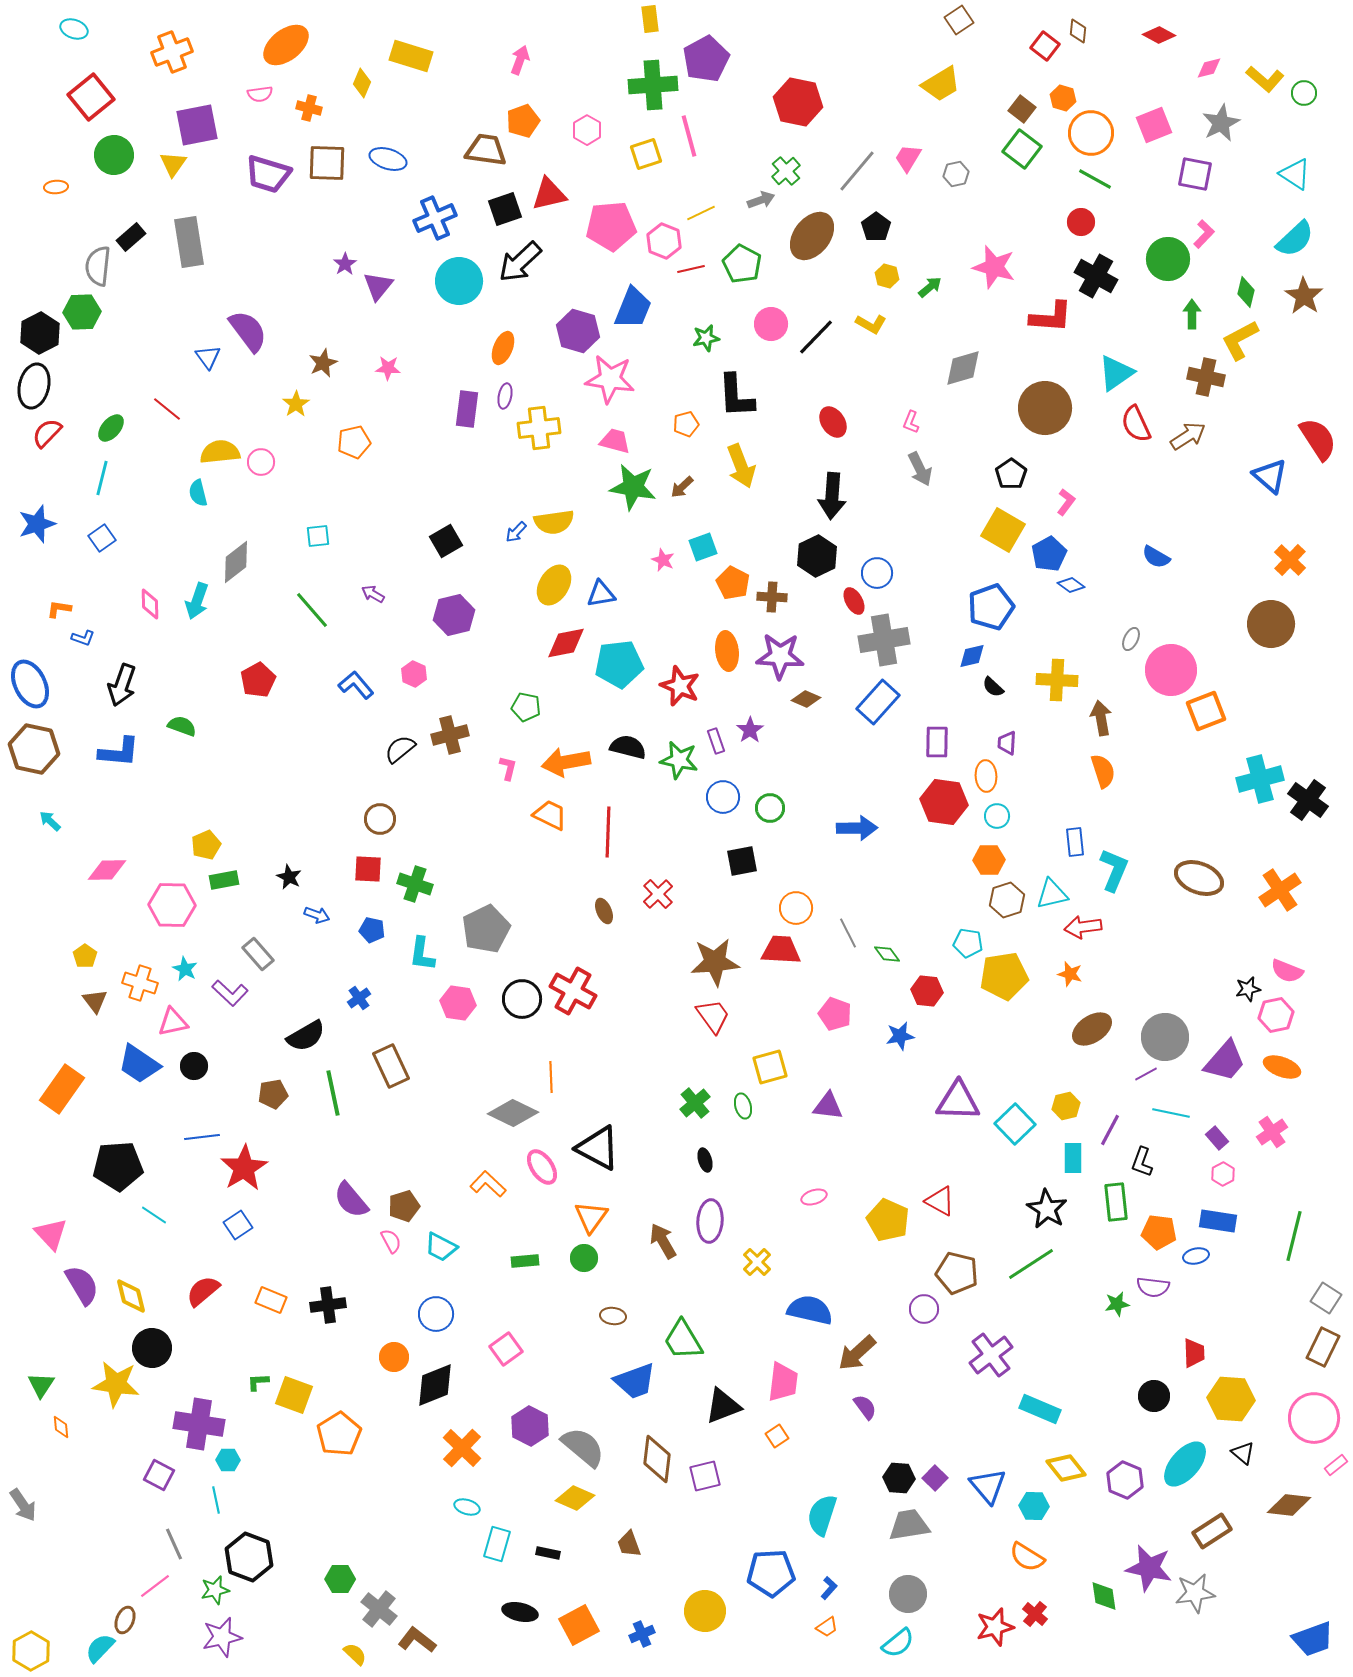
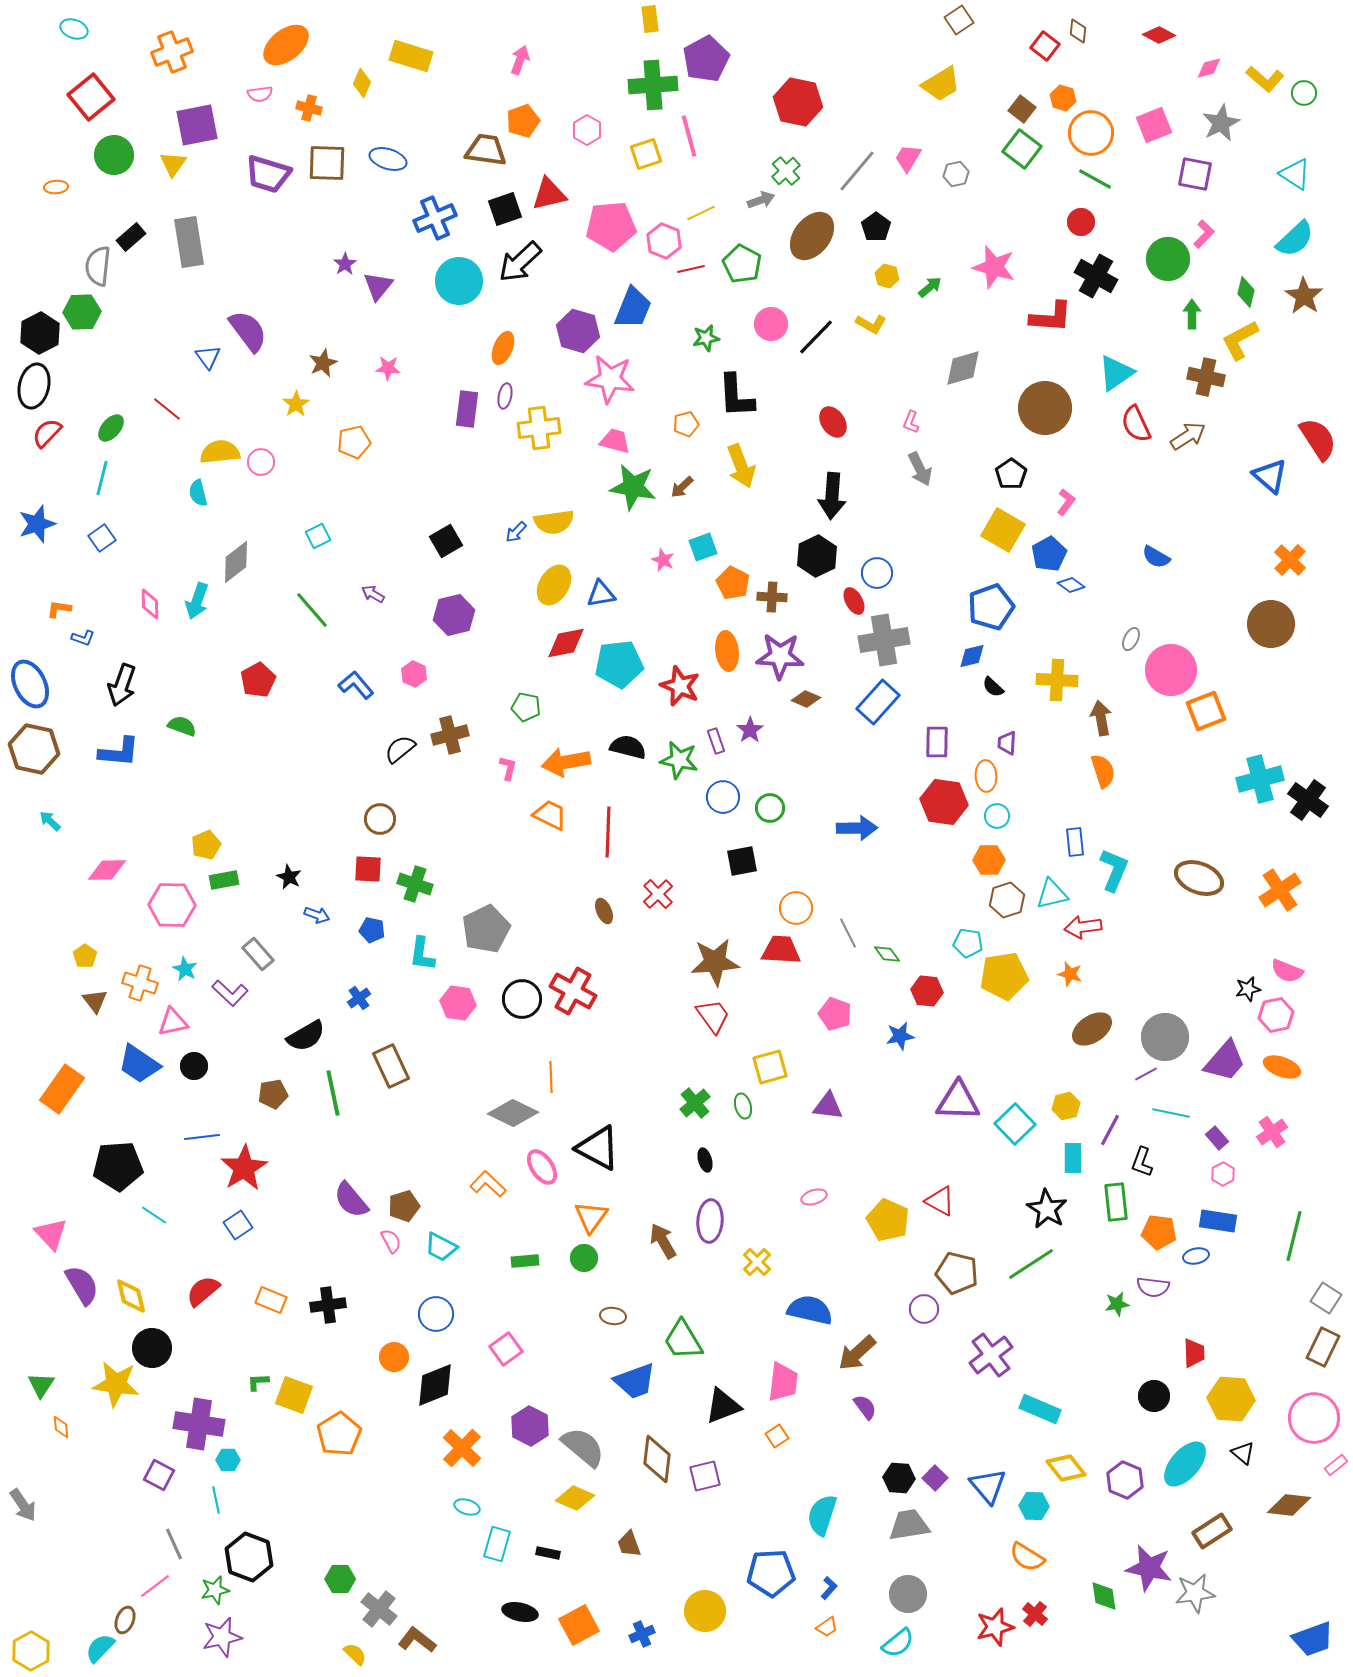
cyan square at (318, 536): rotated 20 degrees counterclockwise
